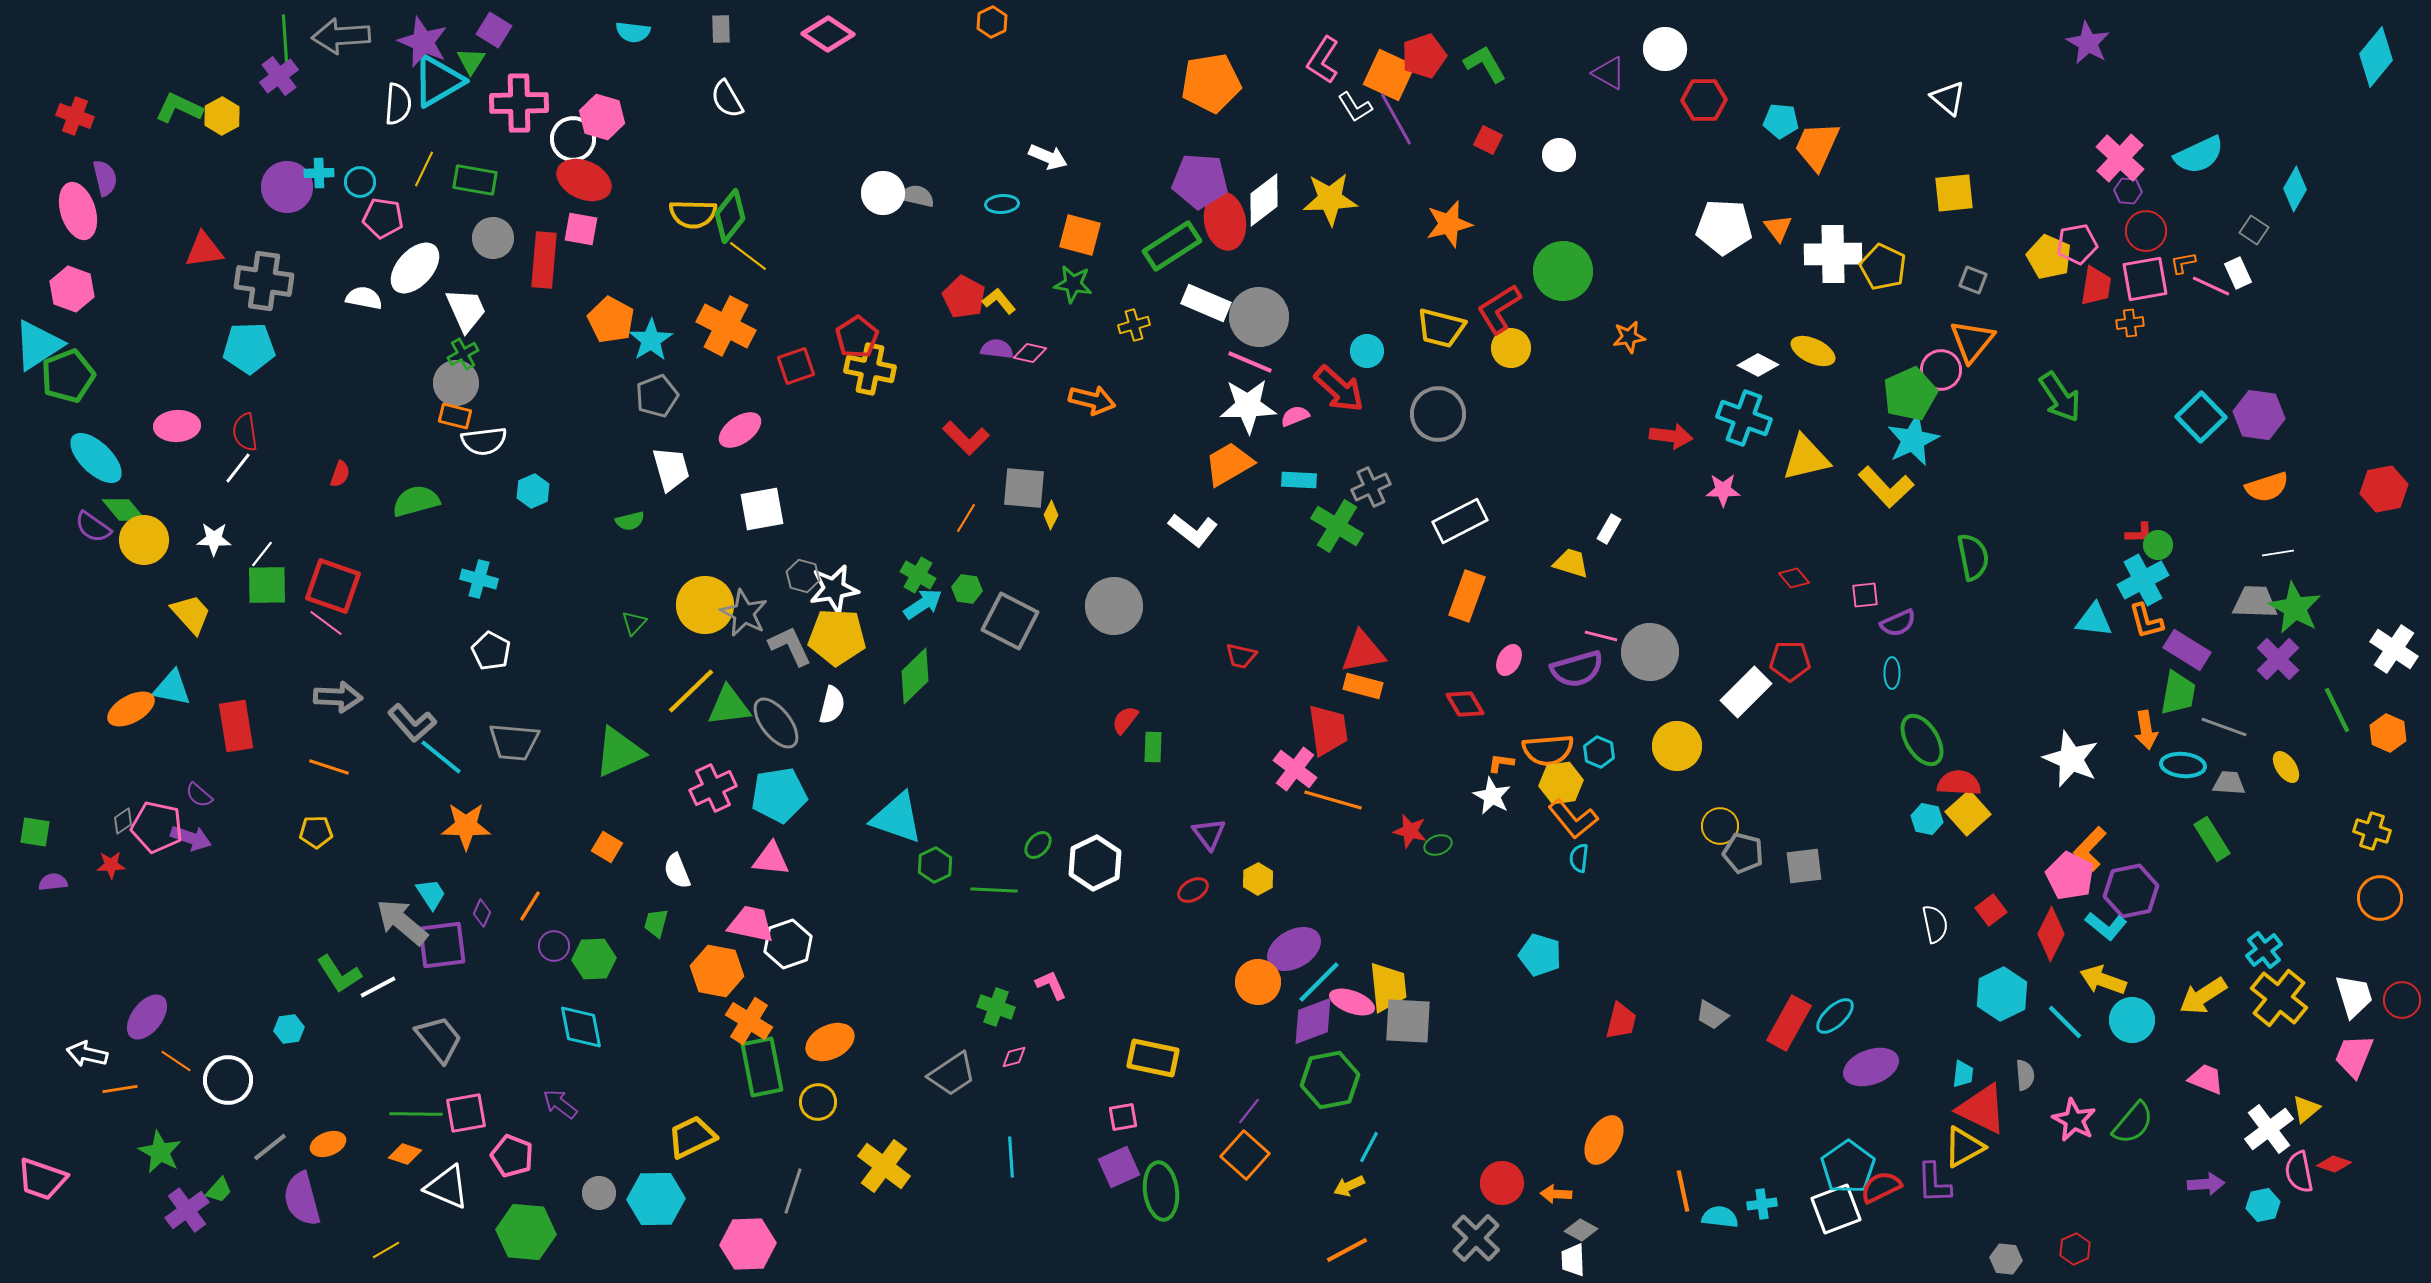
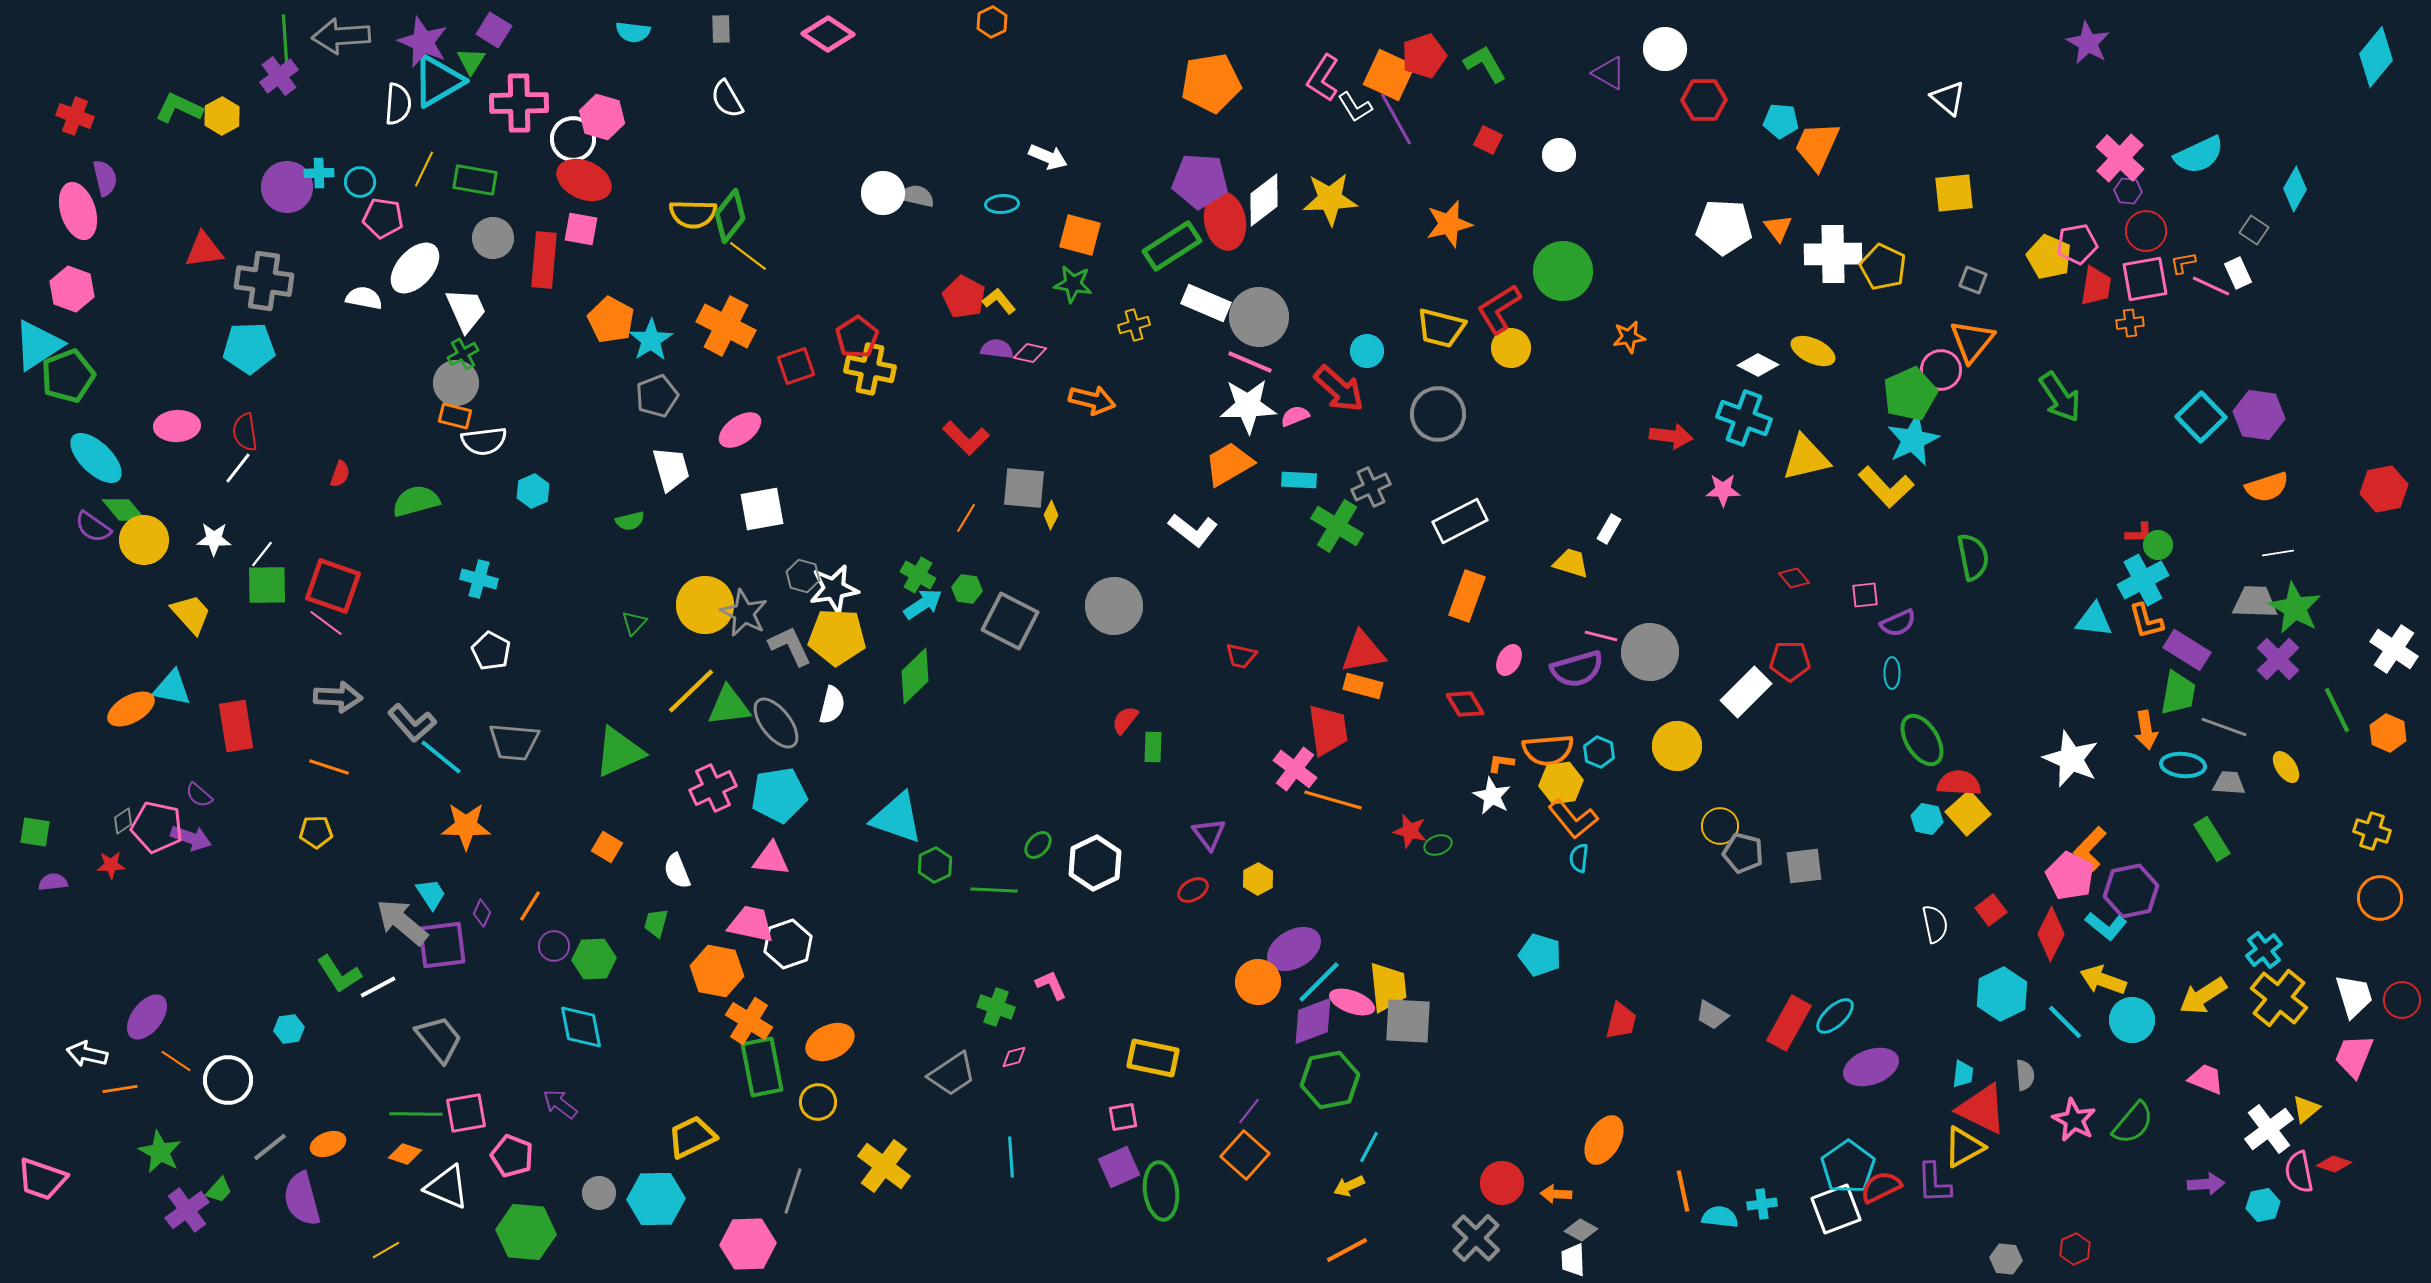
pink L-shape at (1323, 60): moved 18 px down
